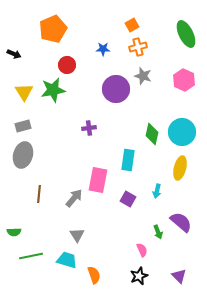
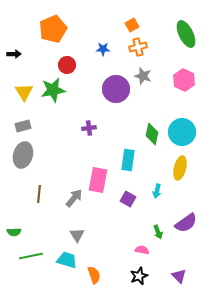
black arrow: rotated 24 degrees counterclockwise
purple semicircle: moved 5 px right, 1 px down; rotated 105 degrees clockwise
pink semicircle: rotated 56 degrees counterclockwise
